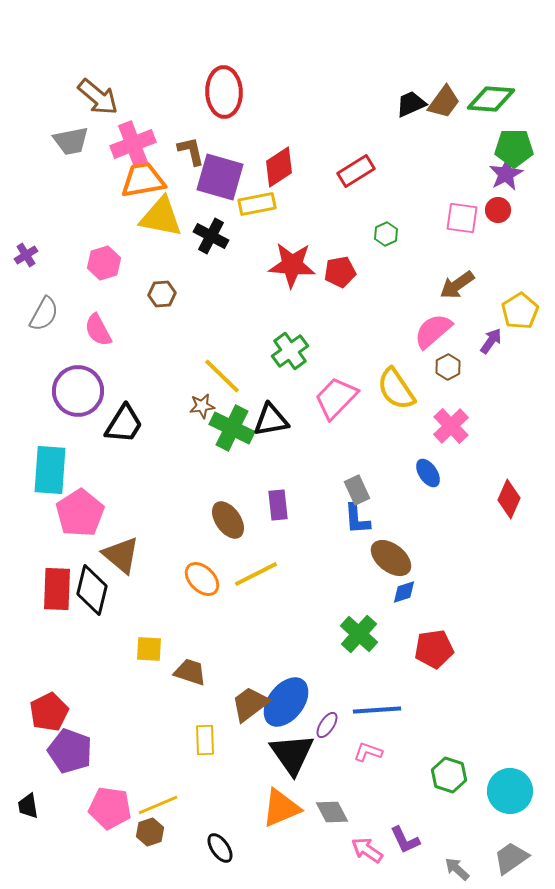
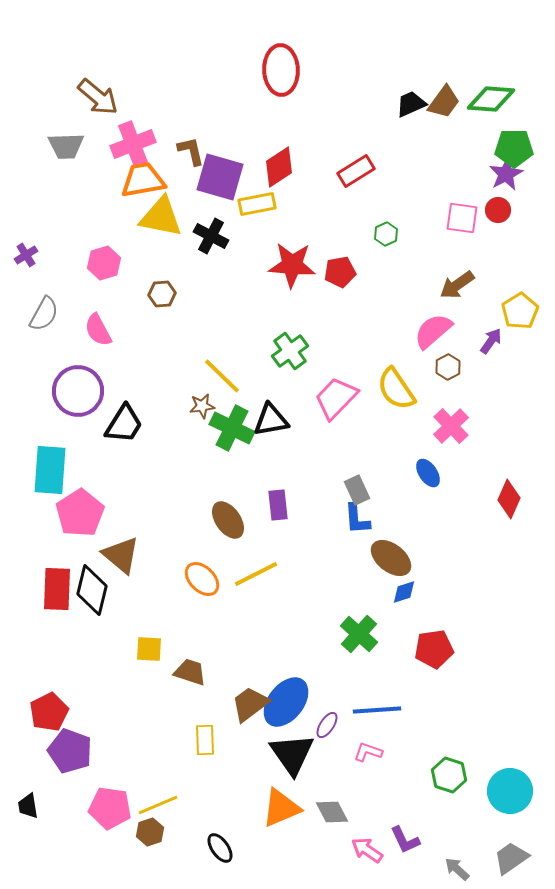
red ellipse at (224, 92): moved 57 px right, 22 px up
gray trapezoid at (71, 141): moved 5 px left, 5 px down; rotated 9 degrees clockwise
